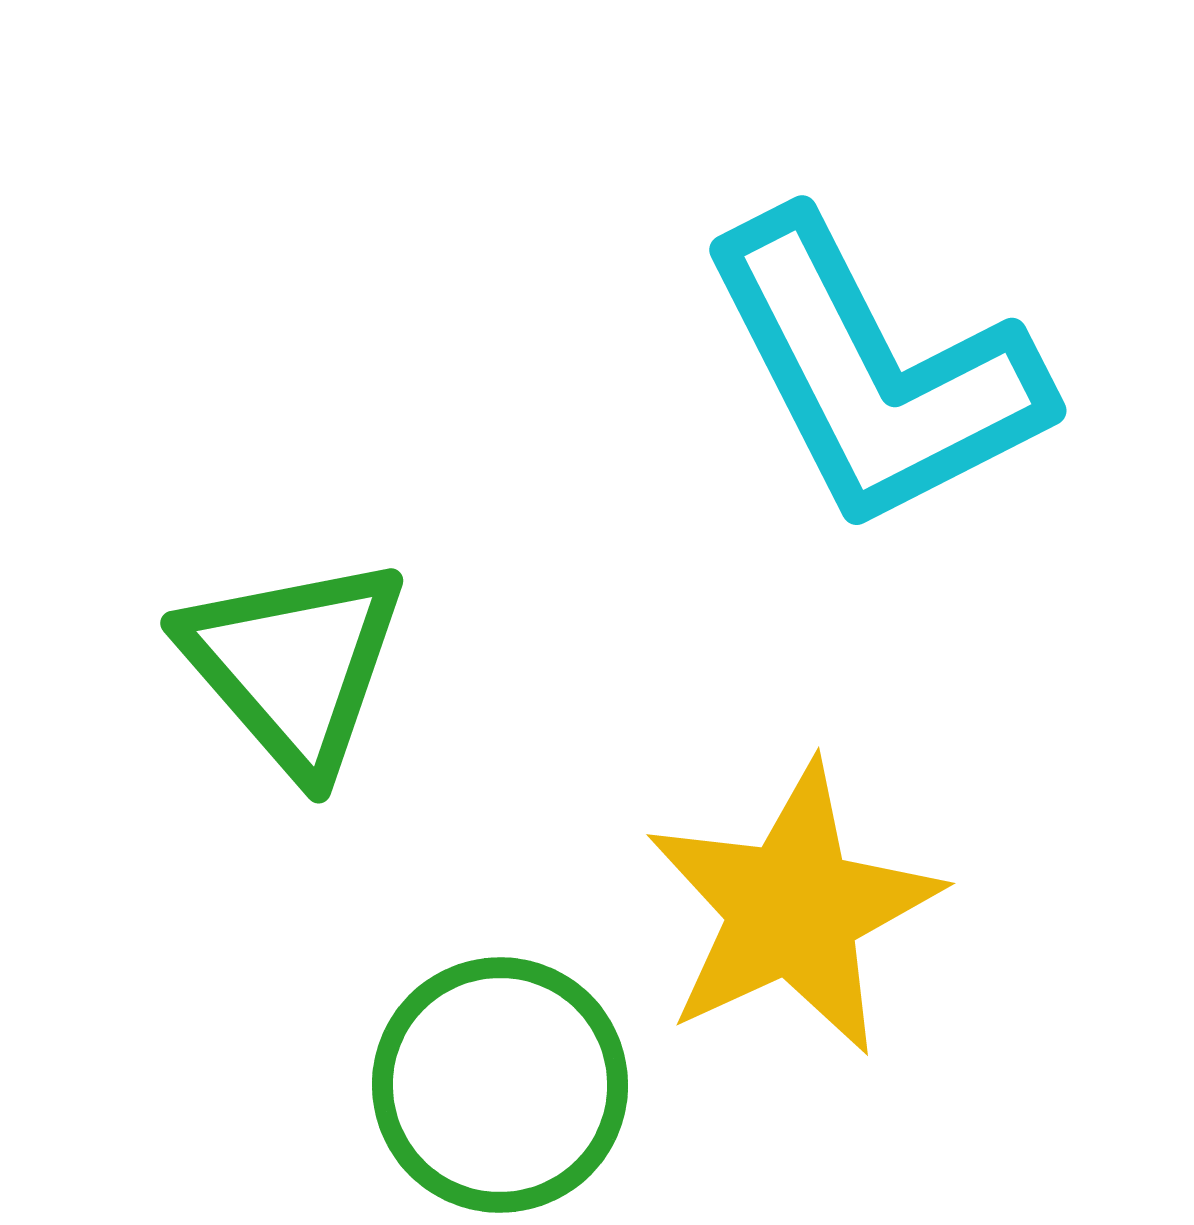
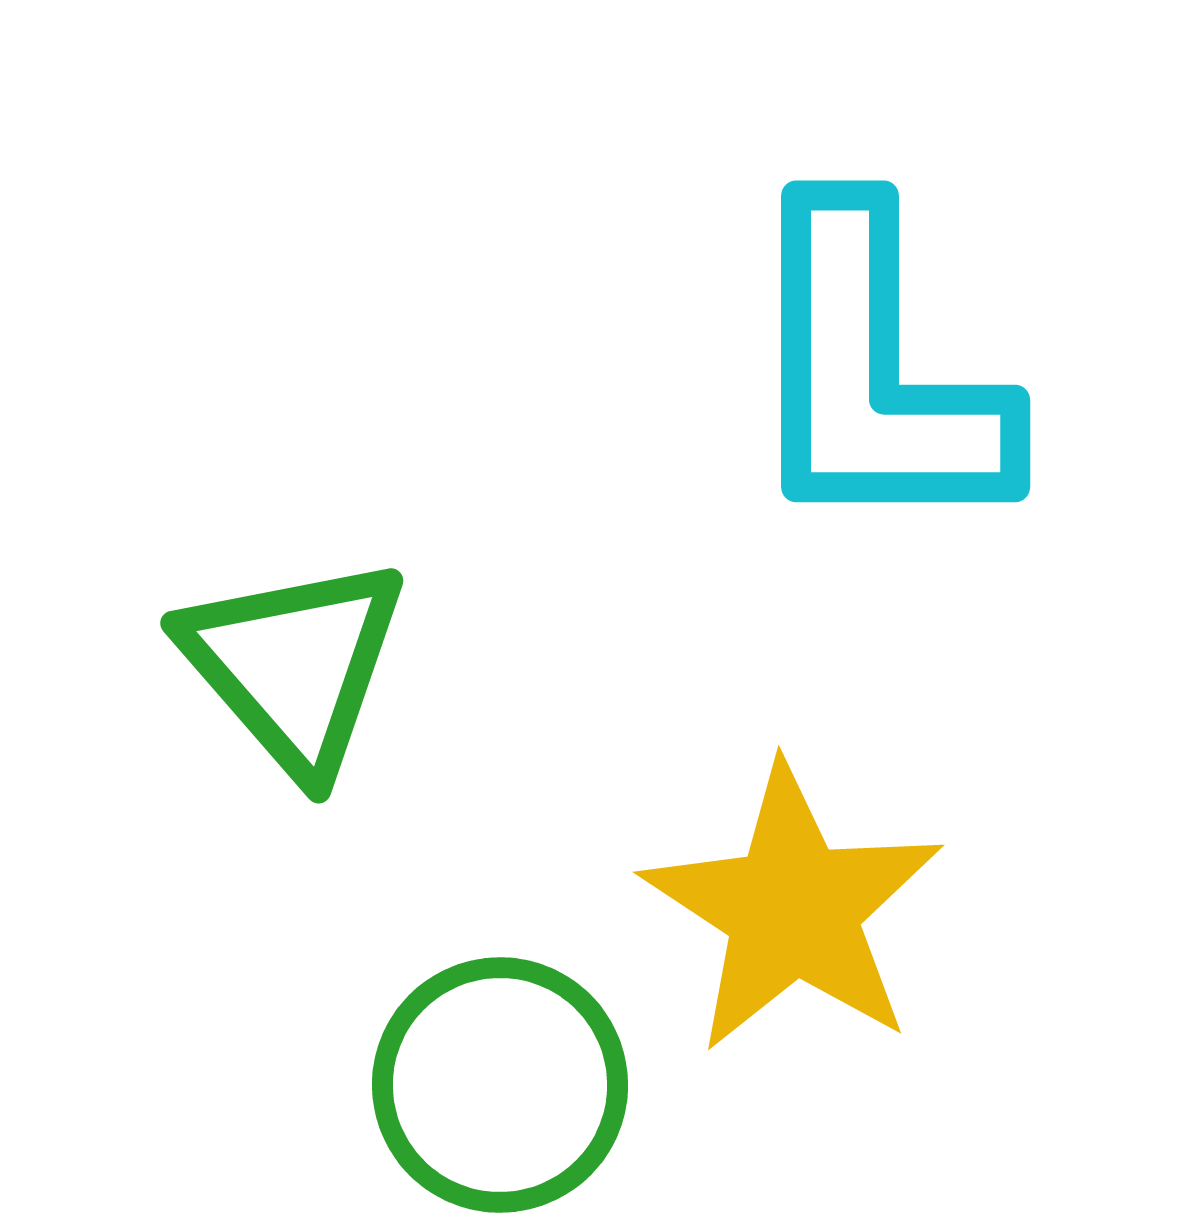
cyan L-shape: rotated 27 degrees clockwise
yellow star: rotated 14 degrees counterclockwise
